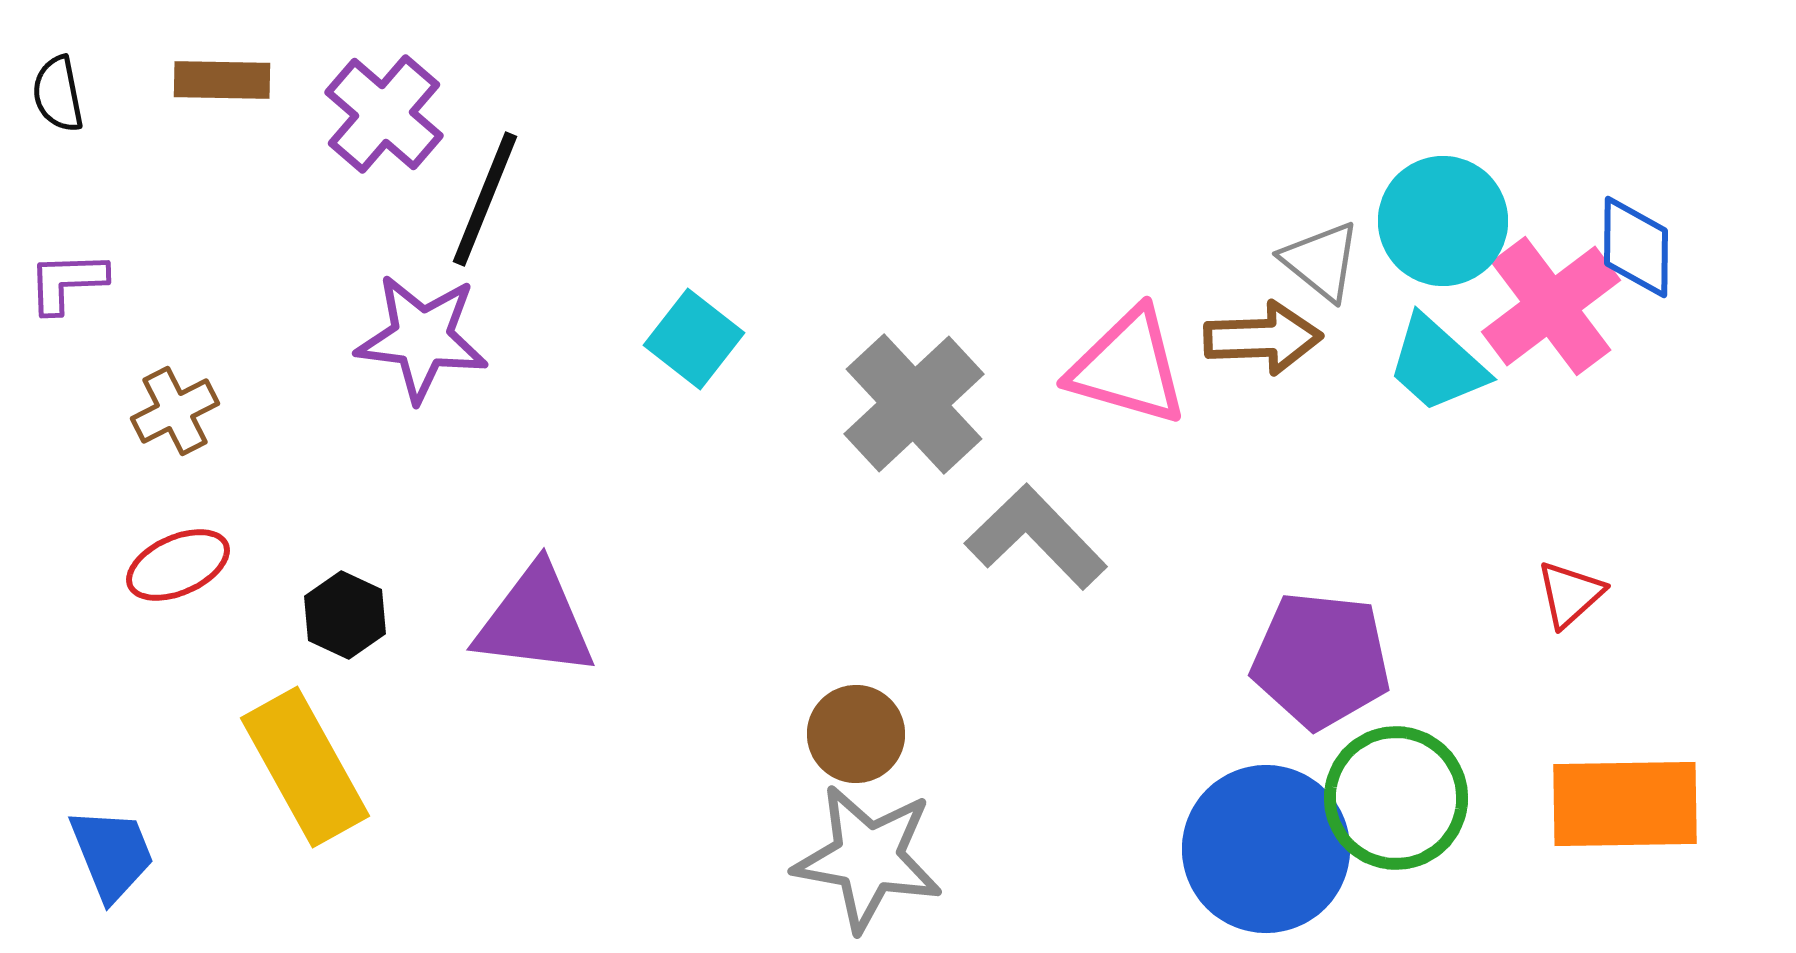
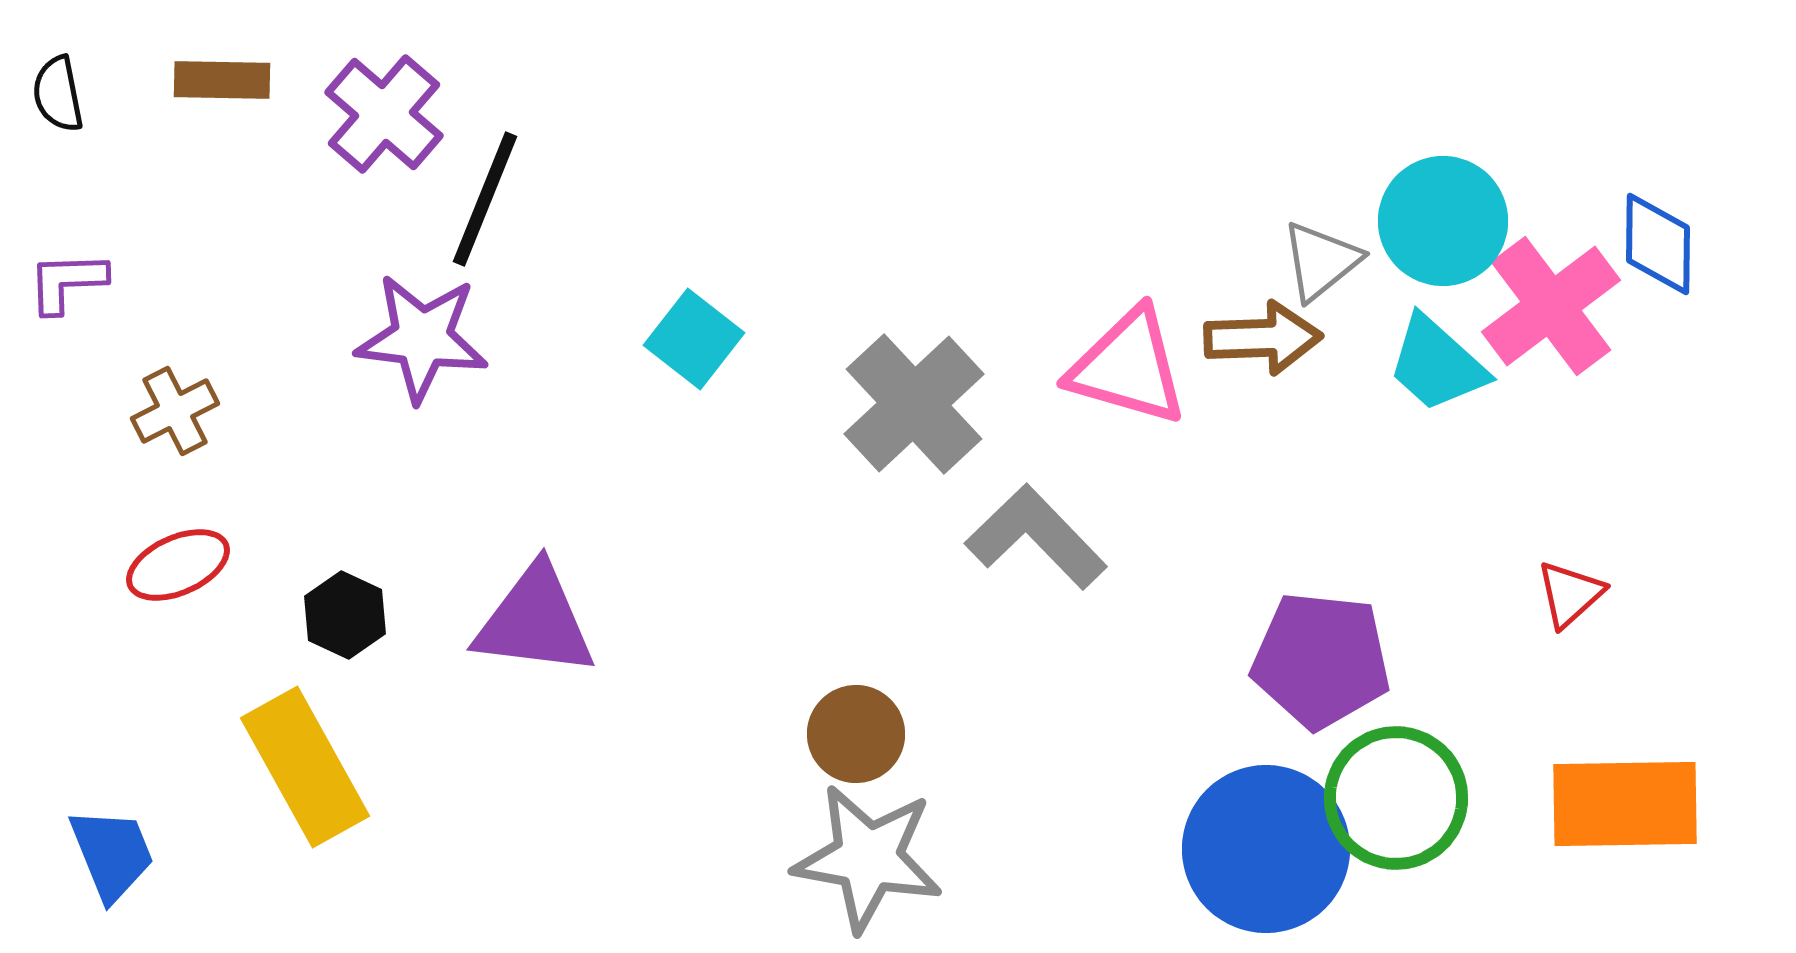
blue diamond: moved 22 px right, 3 px up
gray triangle: rotated 42 degrees clockwise
